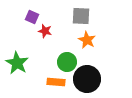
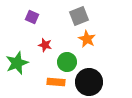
gray square: moved 2 px left; rotated 24 degrees counterclockwise
red star: moved 14 px down
orange star: moved 1 px up
green star: rotated 20 degrees clockwise
black circle: moved 2 px right, 3 px down
